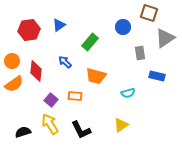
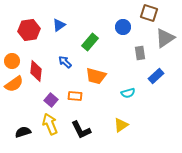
blue rectangle: moved 1 px left; rotated 56 degrees counterclockwise
yellow arrow: rotated 10 degrees clockwise
